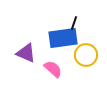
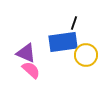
blue rectangle: moved 4 px down
pink semicircle: moved 22 px left, 1 px down
